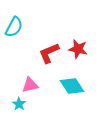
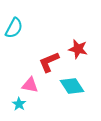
cyan semicircle: moved 1 px down
red L-shape: moved 9 px down
pink triangle: rotated 24 degrees clockwise
